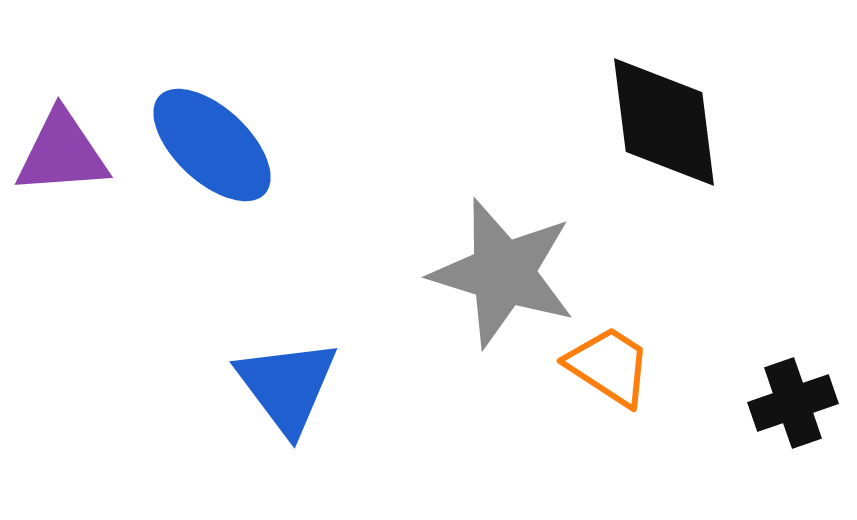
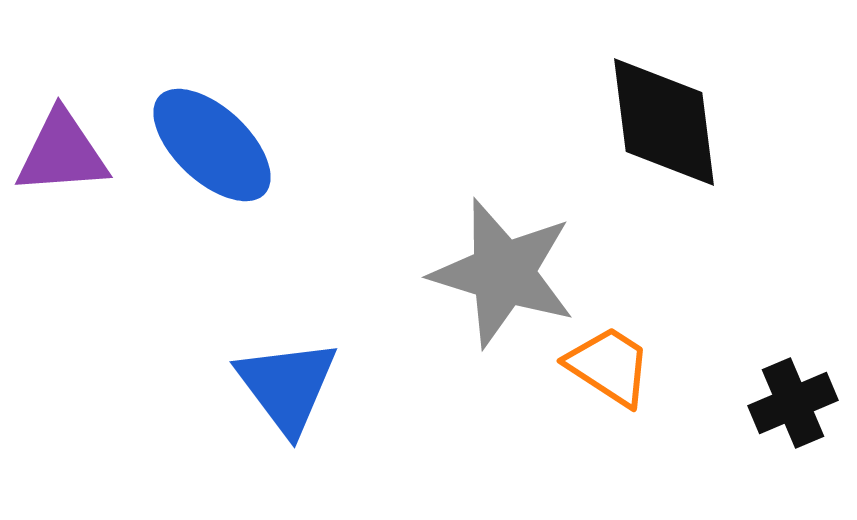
black cross: rotated 4 degrees counterclockwise
